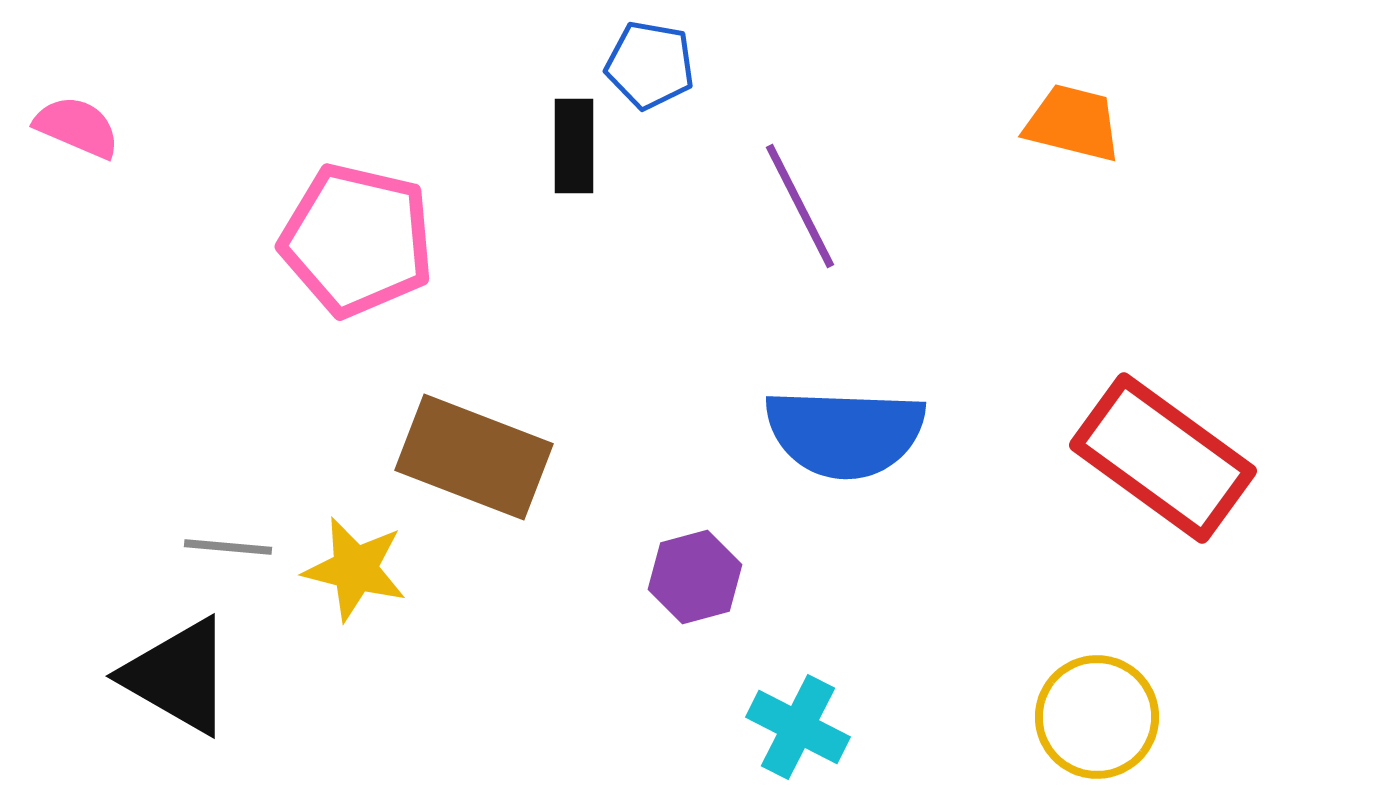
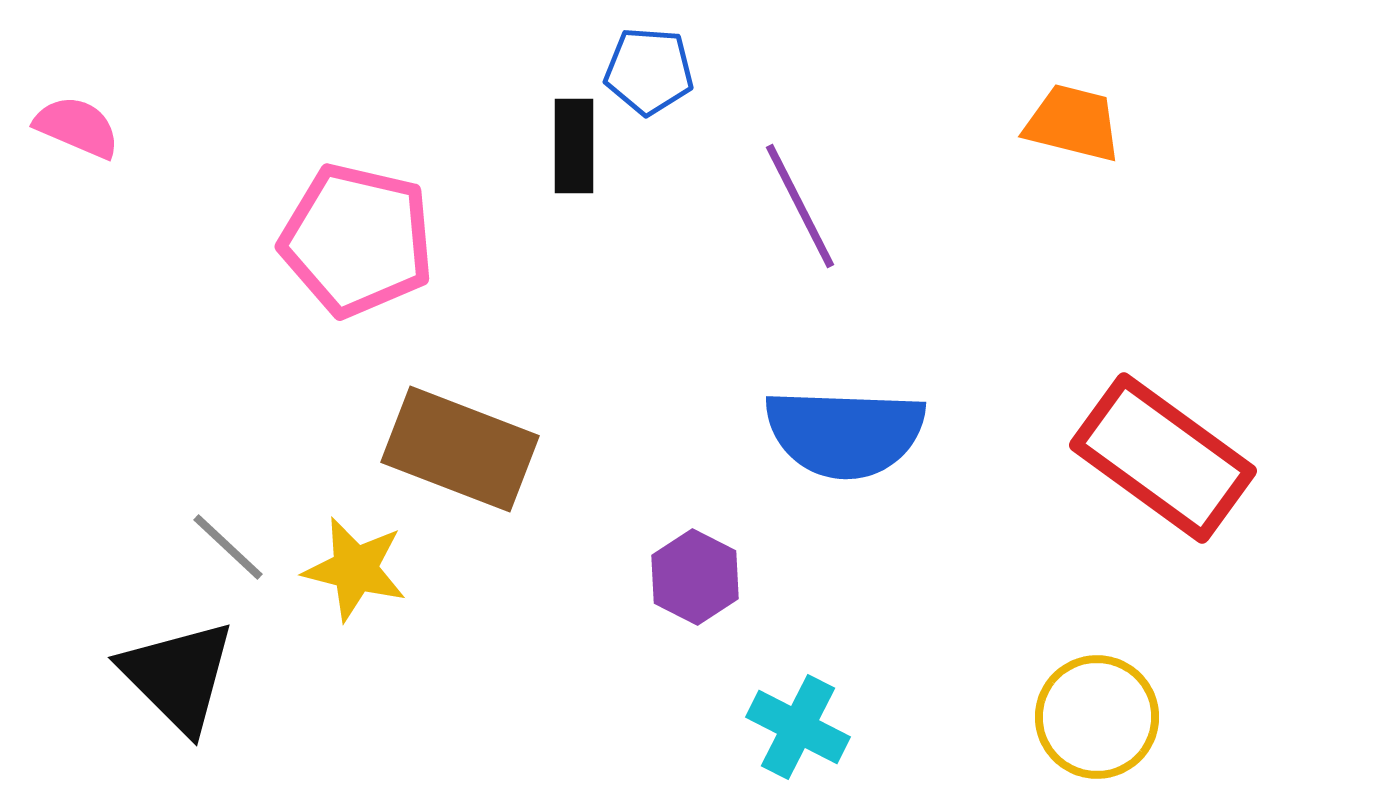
blue pentagon: moved 1 px left, 6 px down; rotated 6 degrees counterclockwise
brown rectangle: moved 14 px left, 8 px up
gray line: rotated 38 degrees clockwise
purple hexagon: rotated 18 degrees counterclockwise
black triangle: rotated 15 degrees clockwise
